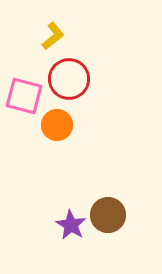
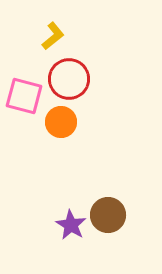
orange circle: moved 4 px right, 3 px up
